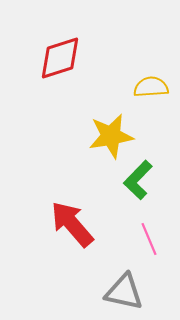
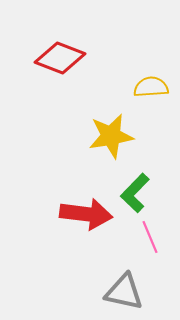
red diamond: rotated 39 degrees clockwise
green L-shape: moved 3 px left, 13 px down
red arrow: moved 14 px right, 10 px up; rotated 138 degrees clockwise
pink line: moved 1 px right, 2 px up
